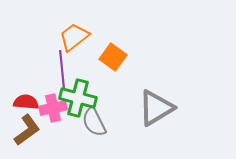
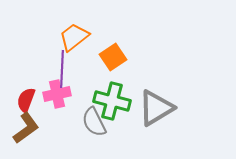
orange square: rotated 20 degrees clockwise
purple line: rotated 9 degrees clockwise
green cross: moved 34 px right, 3 px down
red semicircle: moved 2 px up; rotated 75 degrees counterclockwise
pink cross: moved 4 px right, 14 px up
brown L-shape: moved 1 px left, 2 px up
